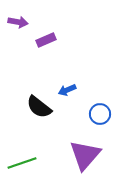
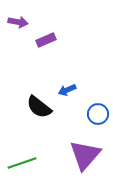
blue circle: moved 2 px left
